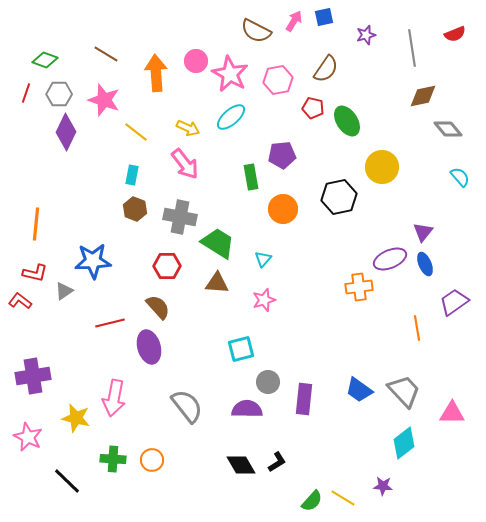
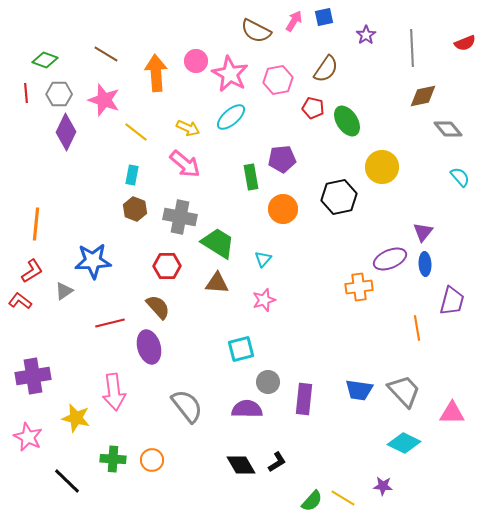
red semicircle at (455, 34): moved 10 px right, 9 px down
purple star at (366, 35): rotated 18 degrees counterclockwise
gray line at (412, 48): rotated 6 degrees clockwise
red line at (26, 93): rotated 24 degrees counterclockwise
purple pentagon at (282, 155): moved 4 px down
pink arrow at (185, 164): rotated 12 degrees counterclockwise
blue ellipse at (425, 264): rotated 20 degrees clockwise
red L-shape at (35, 273): moved 3 px left, 2 px up; rotated 45 degrees counterclockwise
purple trapezoid at (454, 302): moved 2 px left, 1 px up; rotated 140 degrees clockwise
blue trapezoid at (359, 390): rotated 28 degrees counterclockwise
pink arrow at (114, 398): moved 6 px up; rotated 18 degrees counterclockwise
cyan diamond at (404, 443): rotated 64 degrees clockwise
